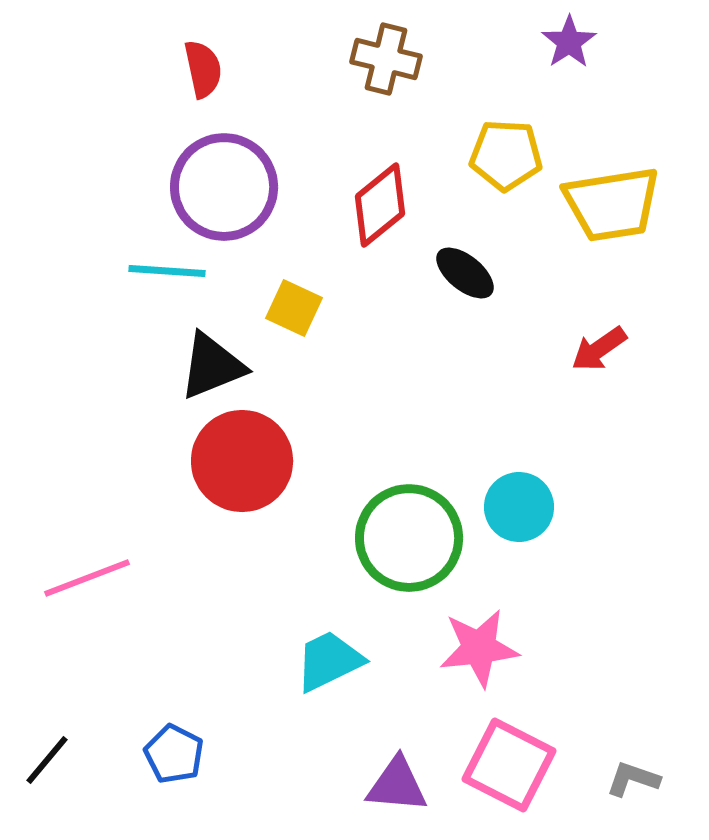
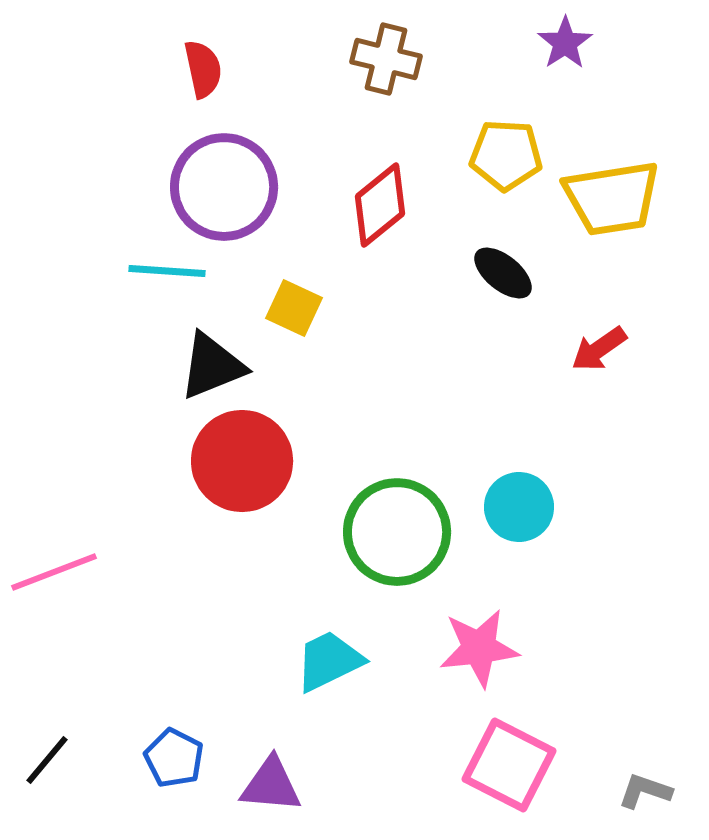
purple star: moved 4 px left, 1 px down
yellow trapezoid: moved 6 px up
black ellipse: moved 38 px right
green circle: moved 12 px left, 6 px up
pink line: moved 33 px left, 6 px up
blue pentagon: moved 4 px down
gray L-shape: moved 12 px right, 12 px down
purple triangle: moved 126 px left
